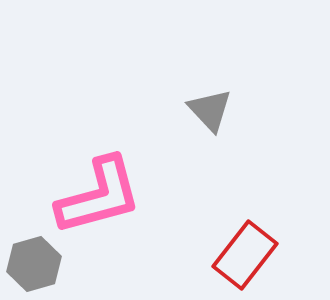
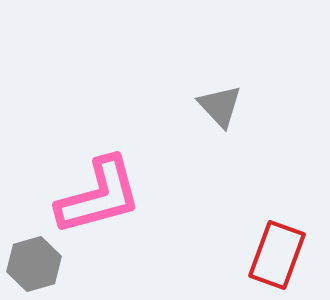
gray triangle: moved 10 px right, 4 px up
red rectangle: moved 32 px right; rotated 18 degrees counterclockwise
